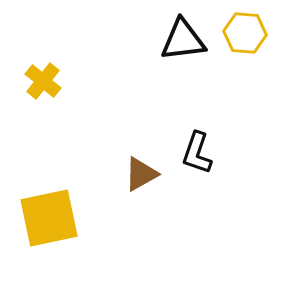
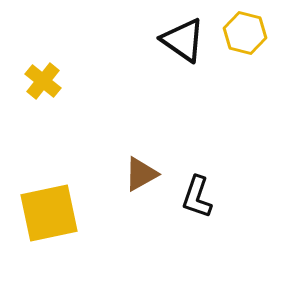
yellow hexagon: rotated 9 degrees clockwise
black triangle: rotated 42 degrees clockwise
black L-shape: moved 44 px down
yellow square: moved 5 px up
